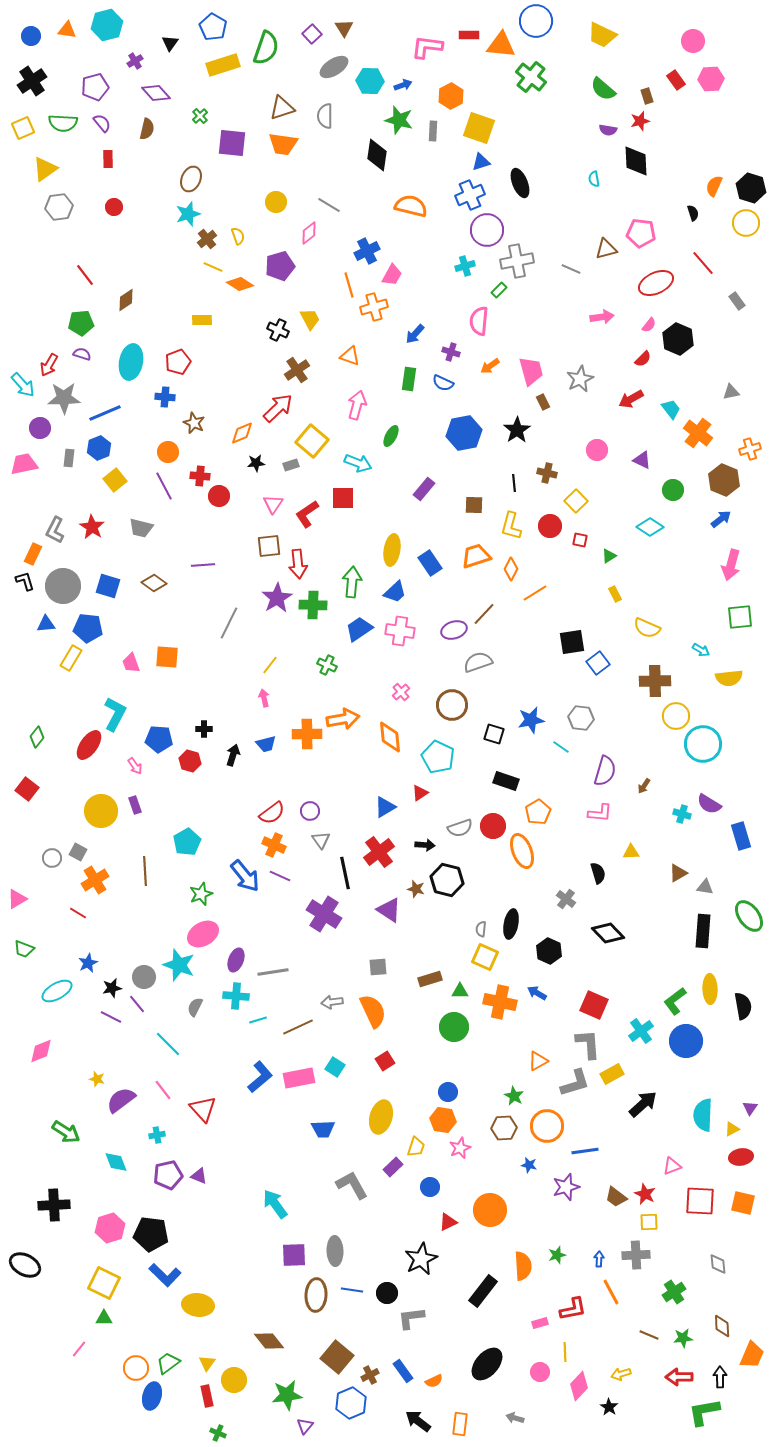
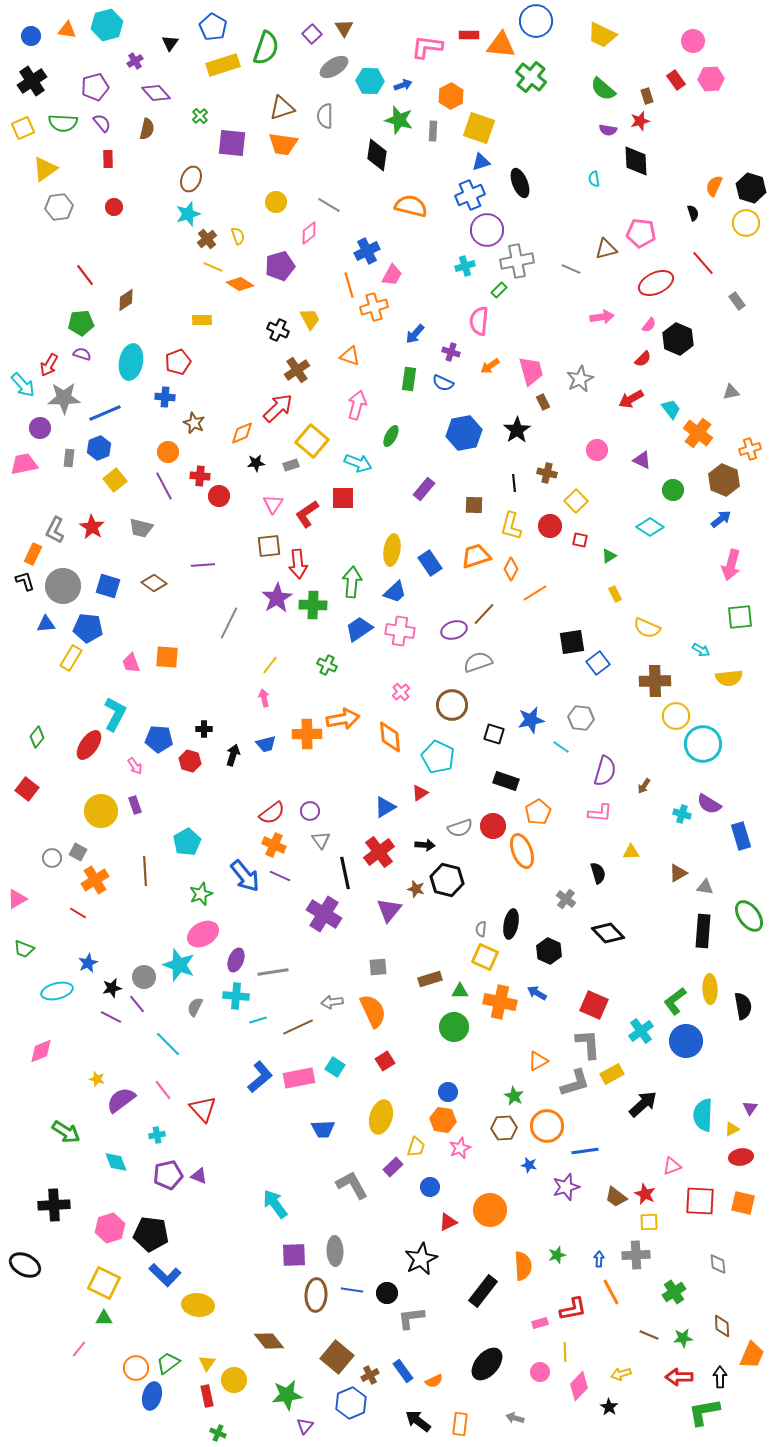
purple triangle at (389, 910): rotated 36 degrees clockwise
cyan ellipse at (57, 991): rotated 16 degrees clockwise
